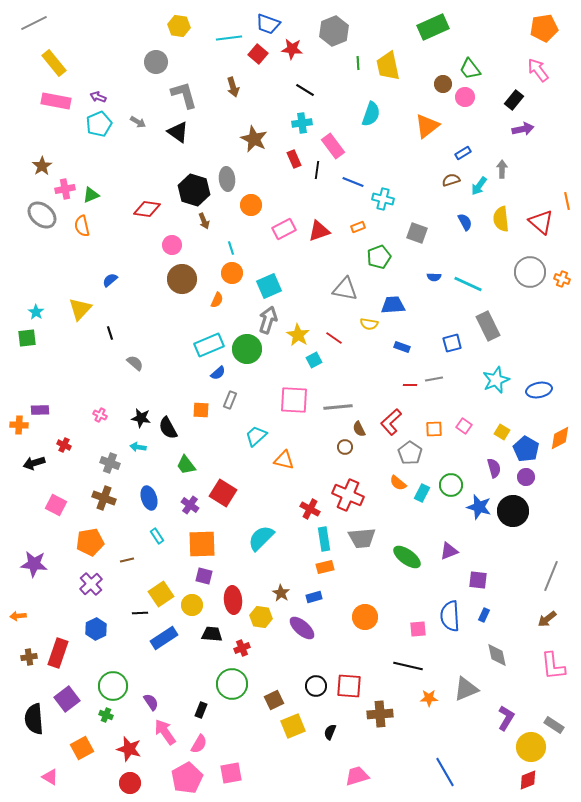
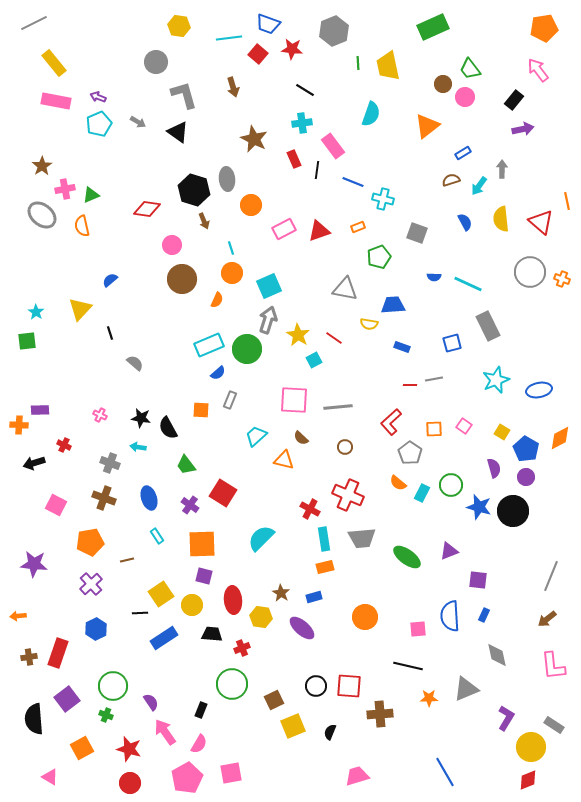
green square at (27, 338): moved 3 px down
brown semicircle at (359, 429): moved 58 px left, 9 px down; rotated 21 degrees counterclockwise
